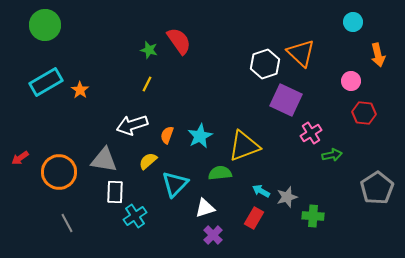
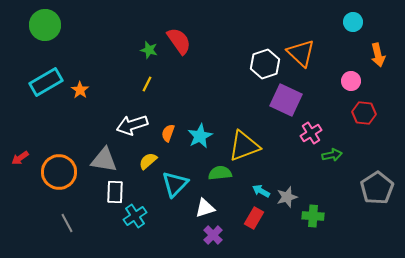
orange semicircle: moved 1 px right, 2 px up
